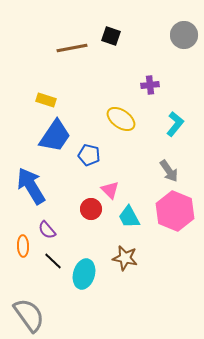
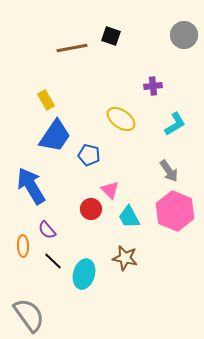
purple cross: moved 3 px right, 1 px down
yellow rectangle: rotated 42 degrees clockwise
cyan L-shape: rotated 20 degrees clockwise
